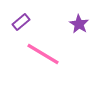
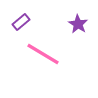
purple star: moved 1 px left
